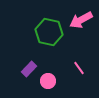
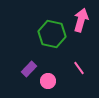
pink arrow: rotated 135 degrees clockwise
green hexagon: moved 3 px right, 2 px down
